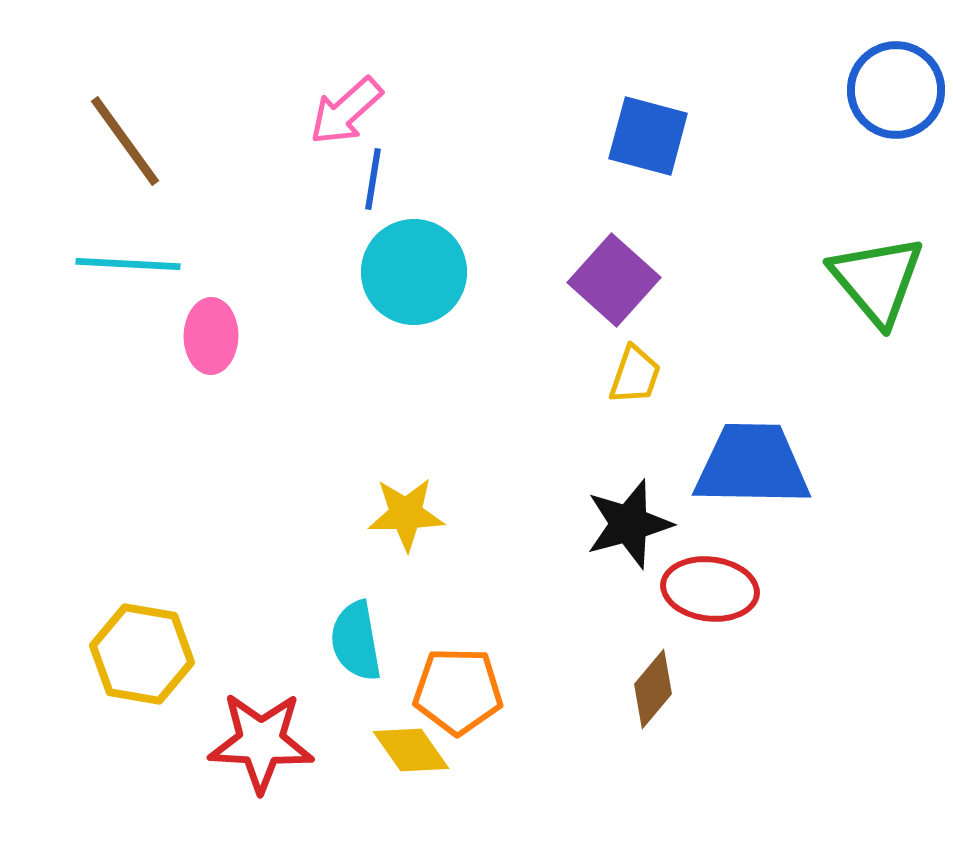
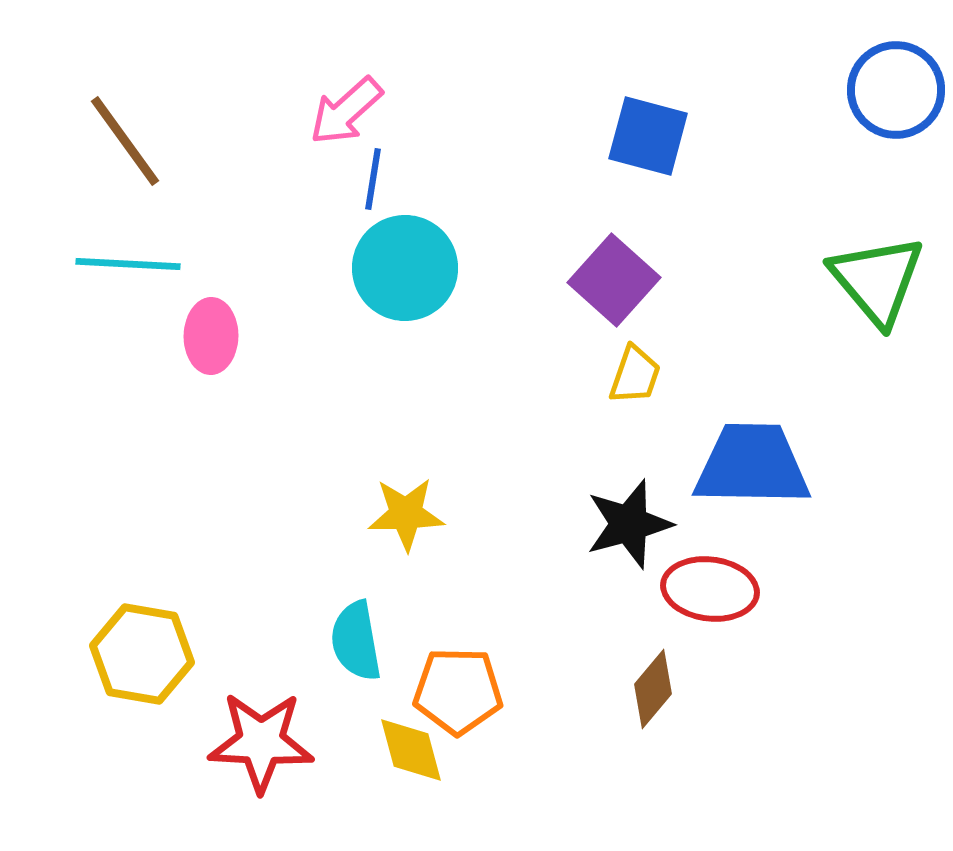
cyan circle: moved 9 px left, 4 px up
yellow diamond: rotated 20 degrees clockwise
